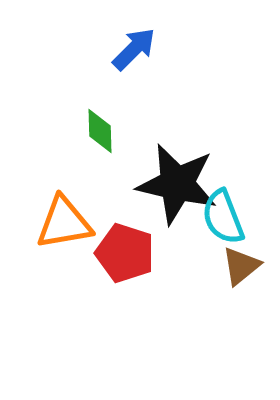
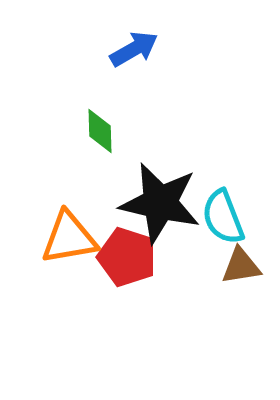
blue arrow: rotated 15 degrees clockwise
black star: moved 17 px left, 19 px down
orange triangle: moved 5 px right, 15 px down
red pentagon: moved 2 px right, 4 px down
brown triangle: rotated 30 degrees clockwise
